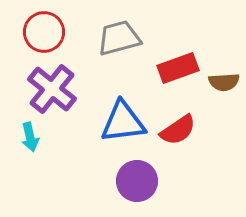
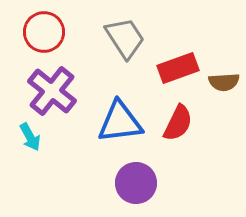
gray trapezoid: moved 6 px right; rotated 72 degrees clockwise
purple cross: moved 2 px down
blue triangle: moved 3 px left
red semicircle: moved 7 px up; rotated 30 degrees counterclockwise
cyan arrow: rotated 16 degrees counterclockwise
purple circle: moved 1 px left, 2 px down
